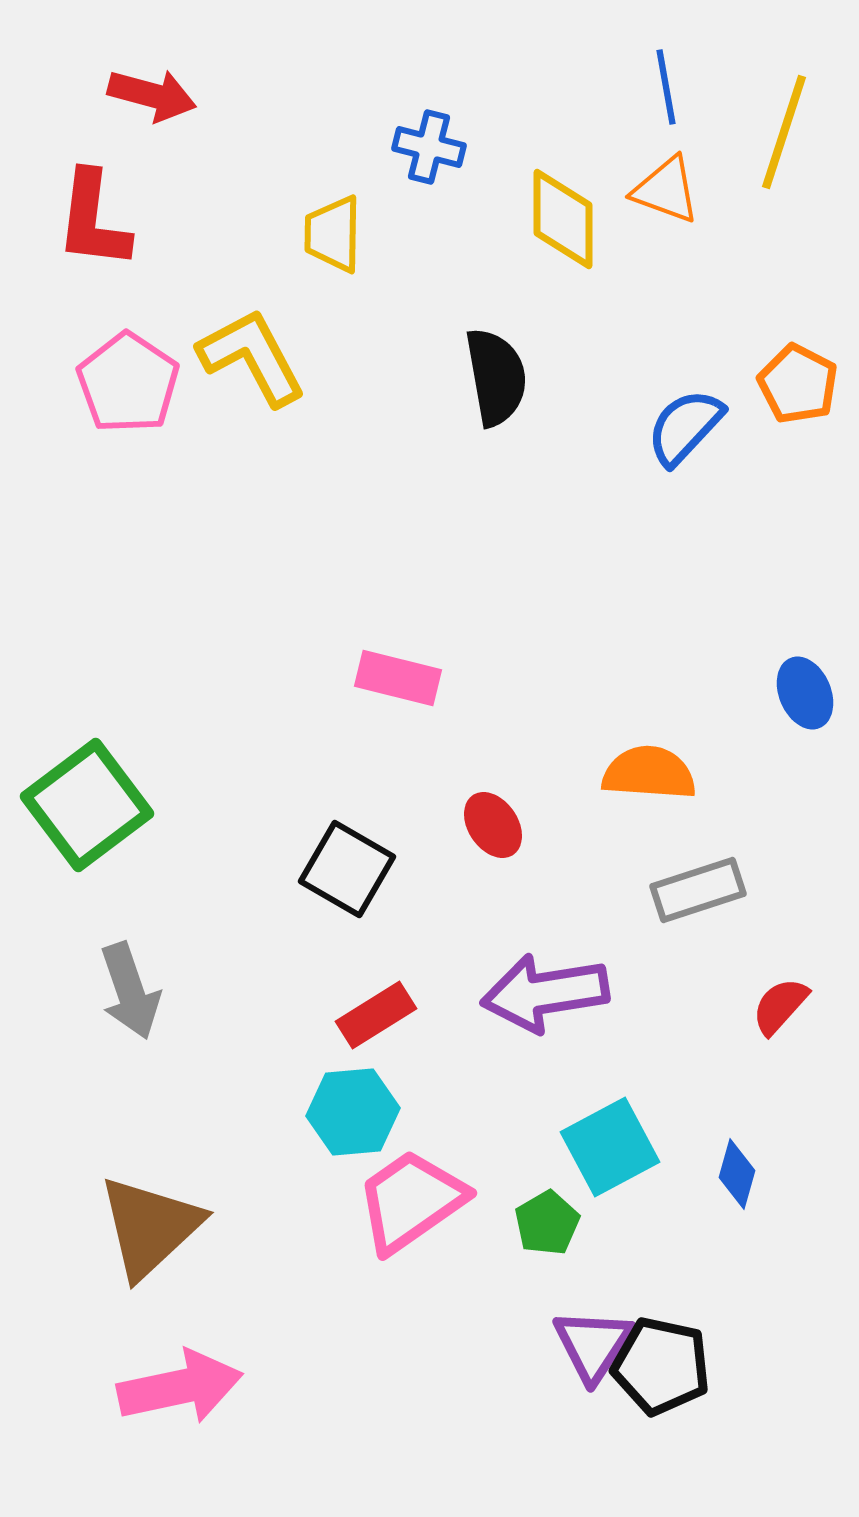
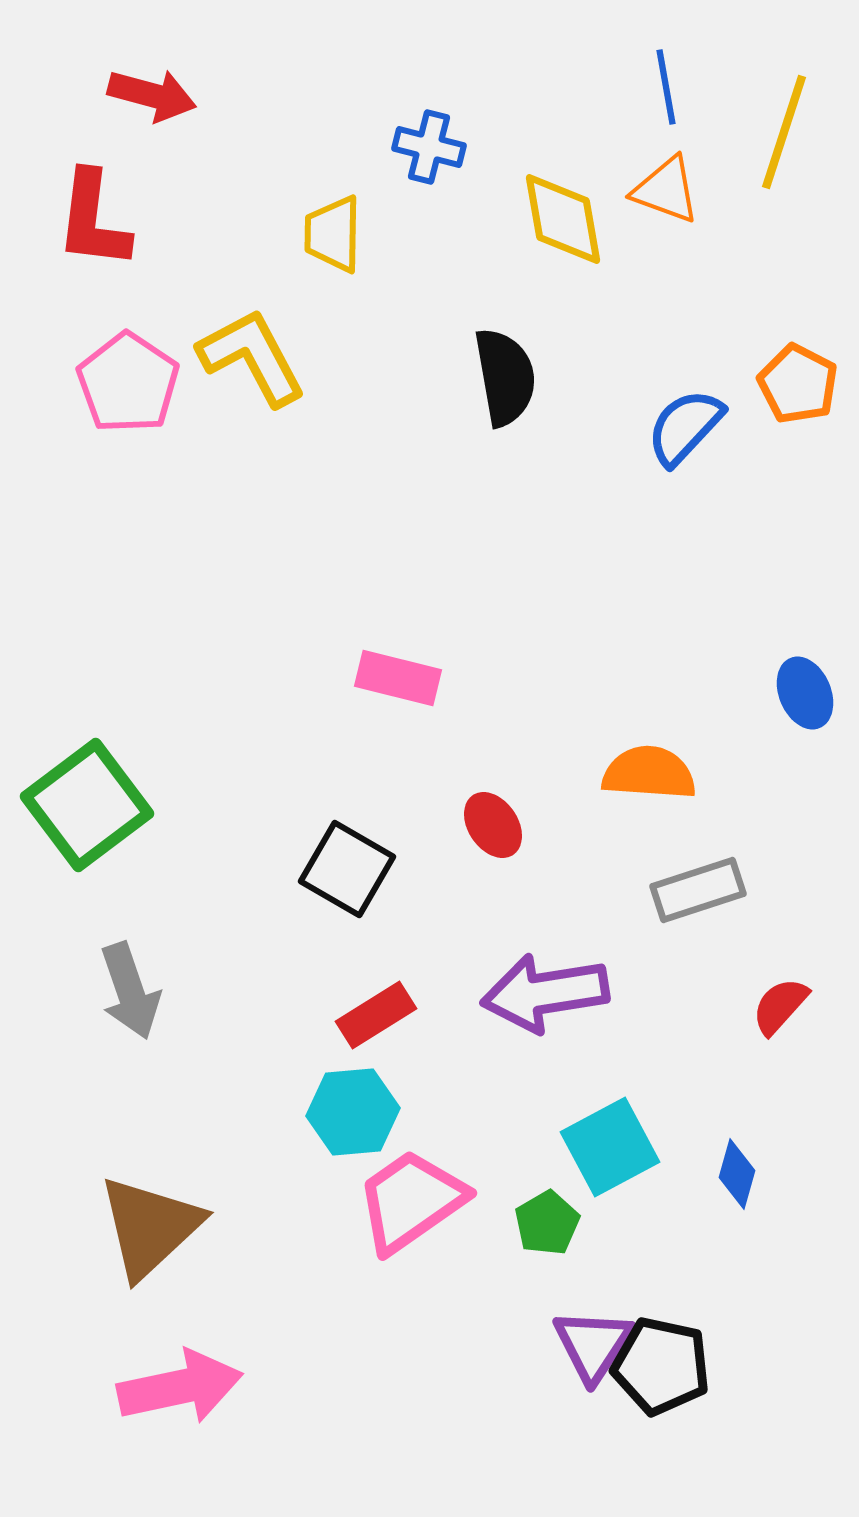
yellow diamond: rotated 10 degrees counterclockwise
black semicircle: moved 9 px right
